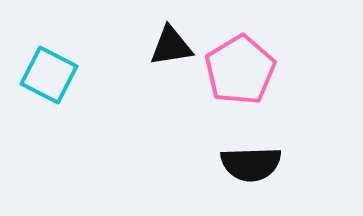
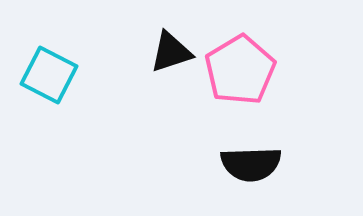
black triangle: moved 6 px down; rotated 9 degrees counterclockwise
